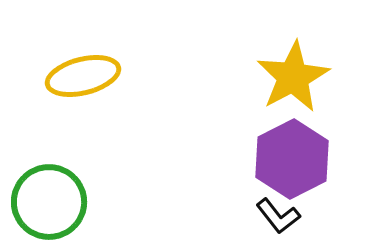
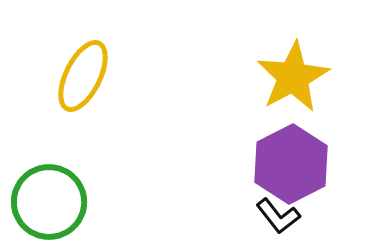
yellow ellipse: rotated 50 degrees counterclockwise
purple hexagon: moved 1 px left, 5 px down
